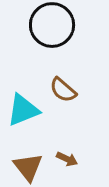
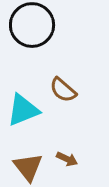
black circle: moved 20 px left
